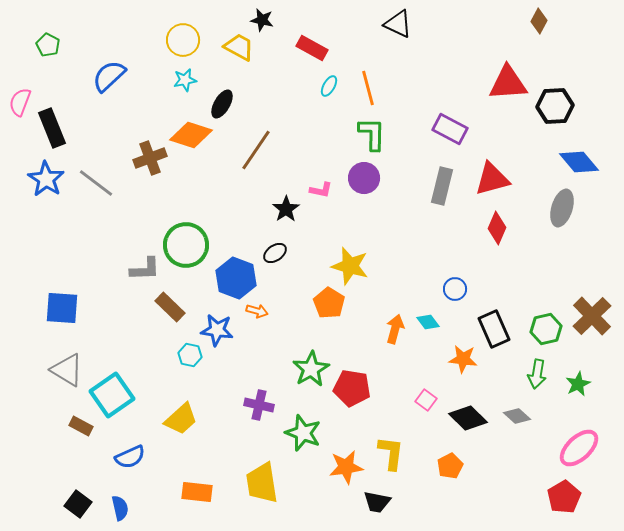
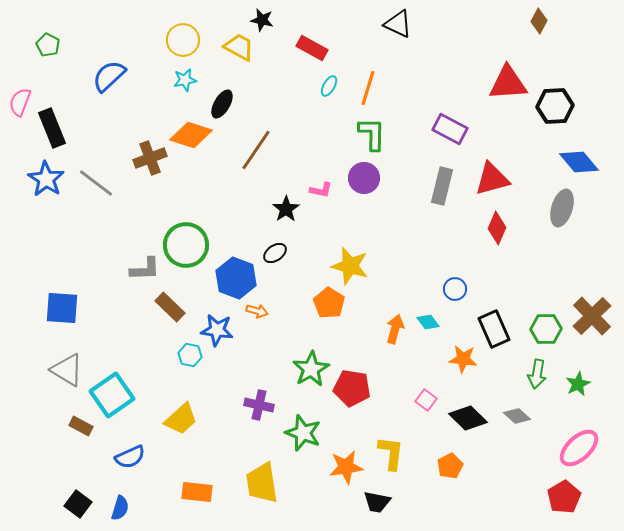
orange line at (368, 88): rotated 32 degrees clockwise
green hexagon at (546, 329): rotated 12 degrees clockwise
blue semicircle at (120, 508): rotated 30 degrees clockwise
